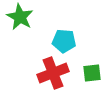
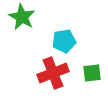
green star: moved 2 px right
cyan pentagon: rotated 15 degrees counterclockwise
